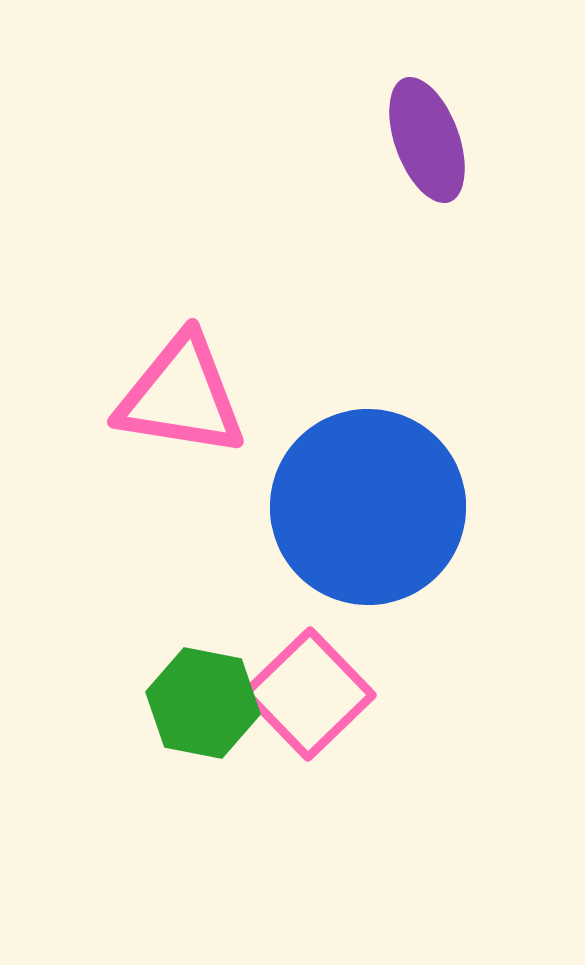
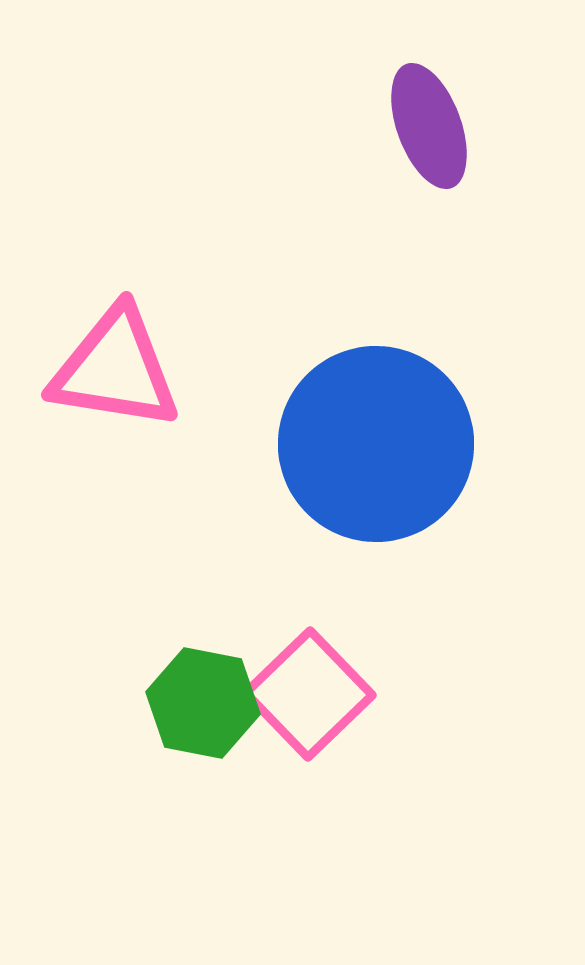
purple ellipse: moved 2 px right, 14 px up
pink triangle: moved 66 px left, 27 px up
blue circle: moved 8 px right, 63 px up
